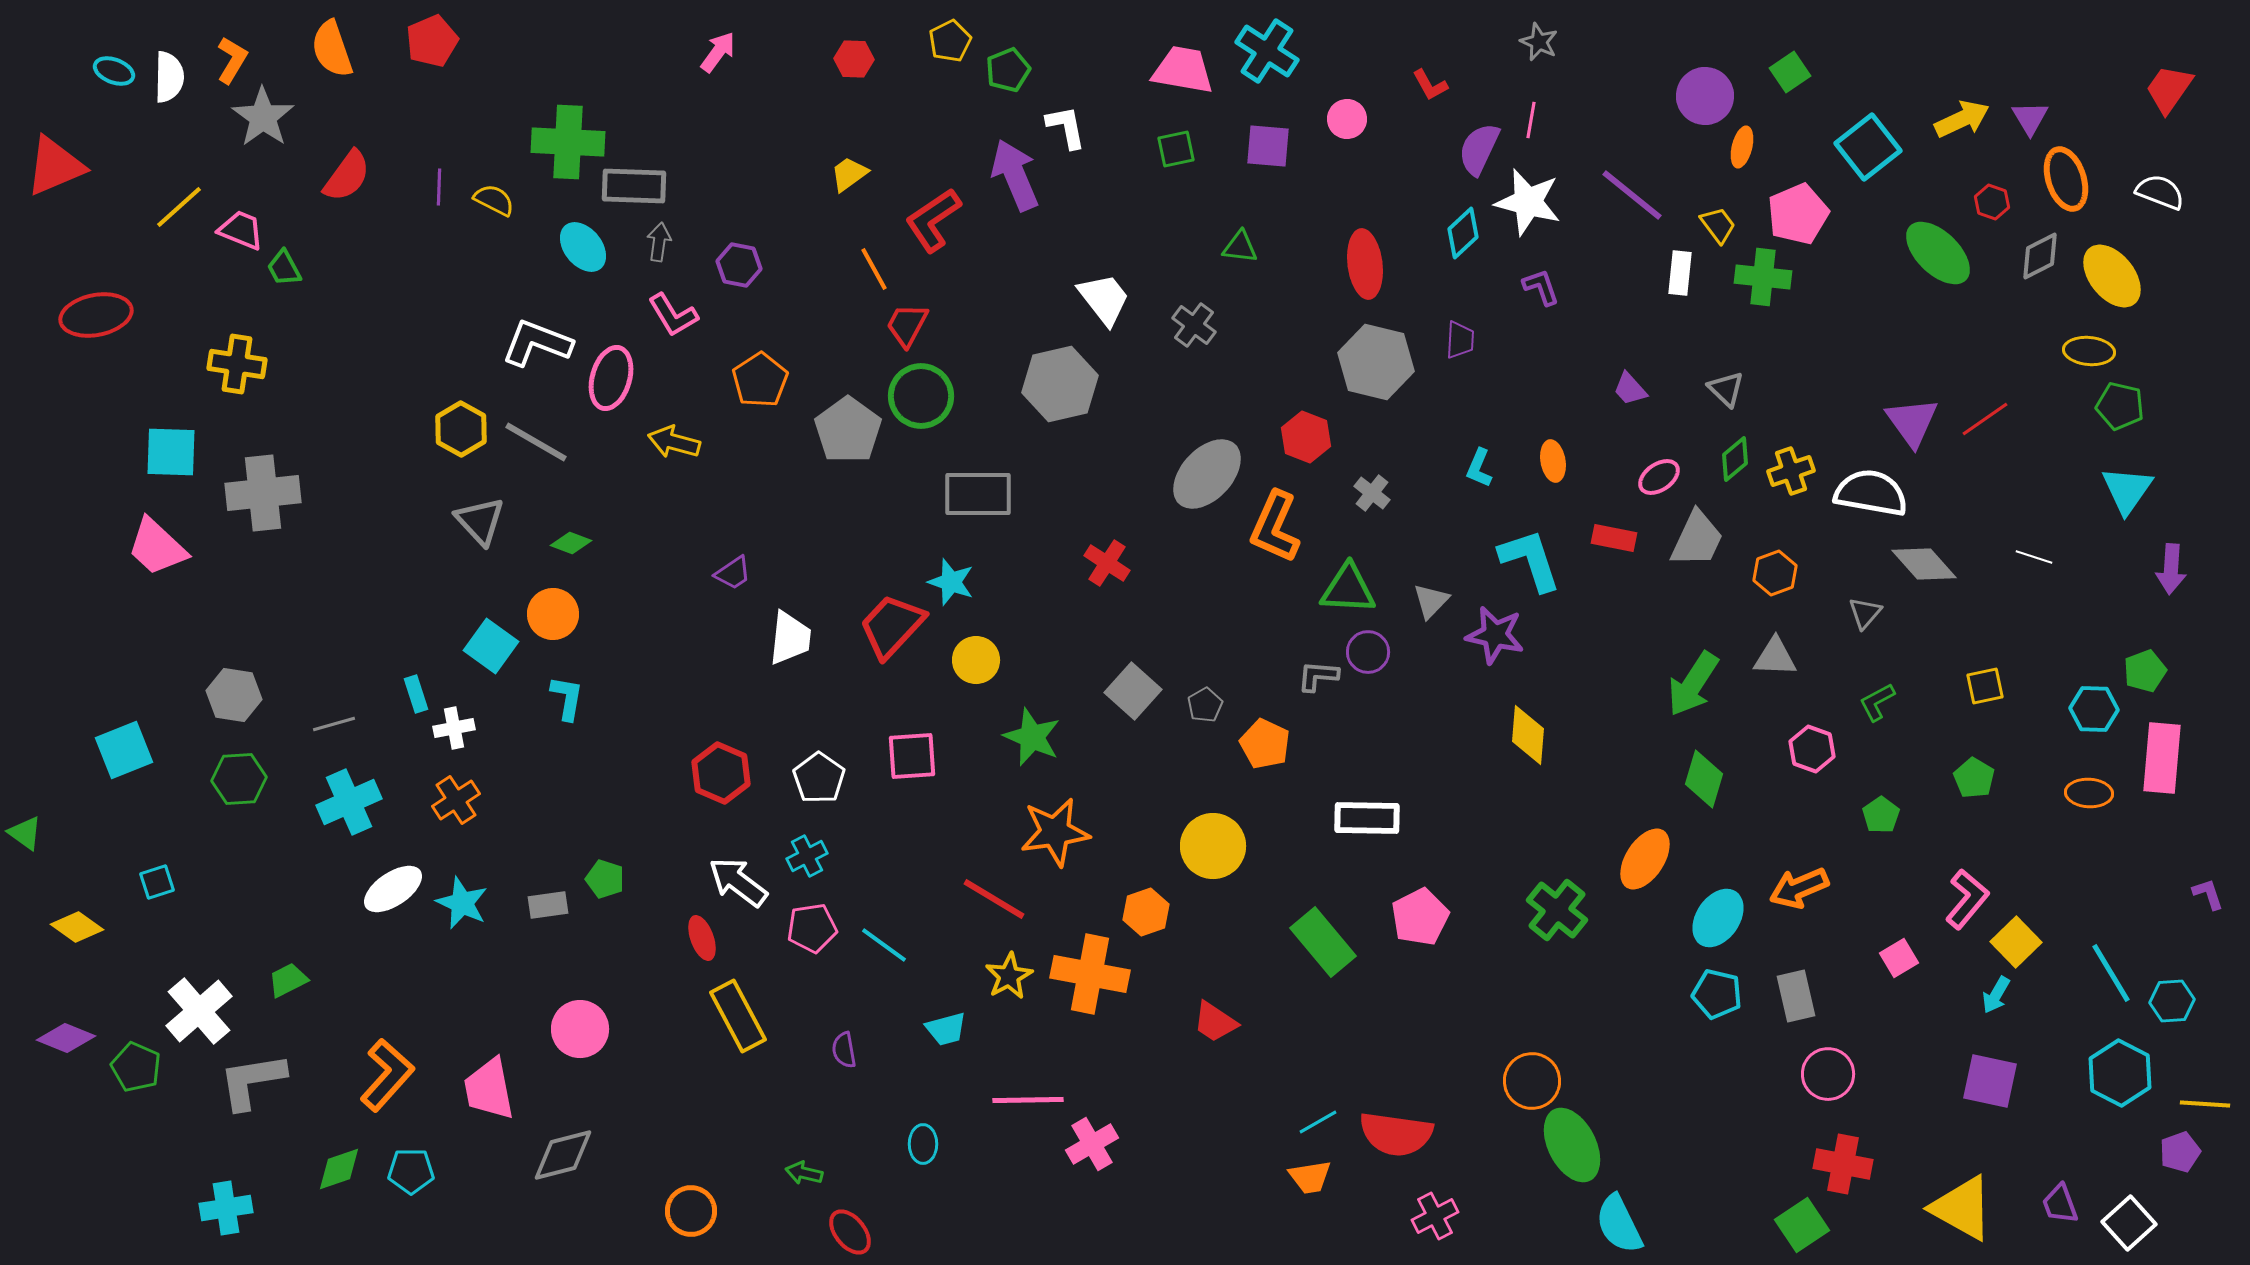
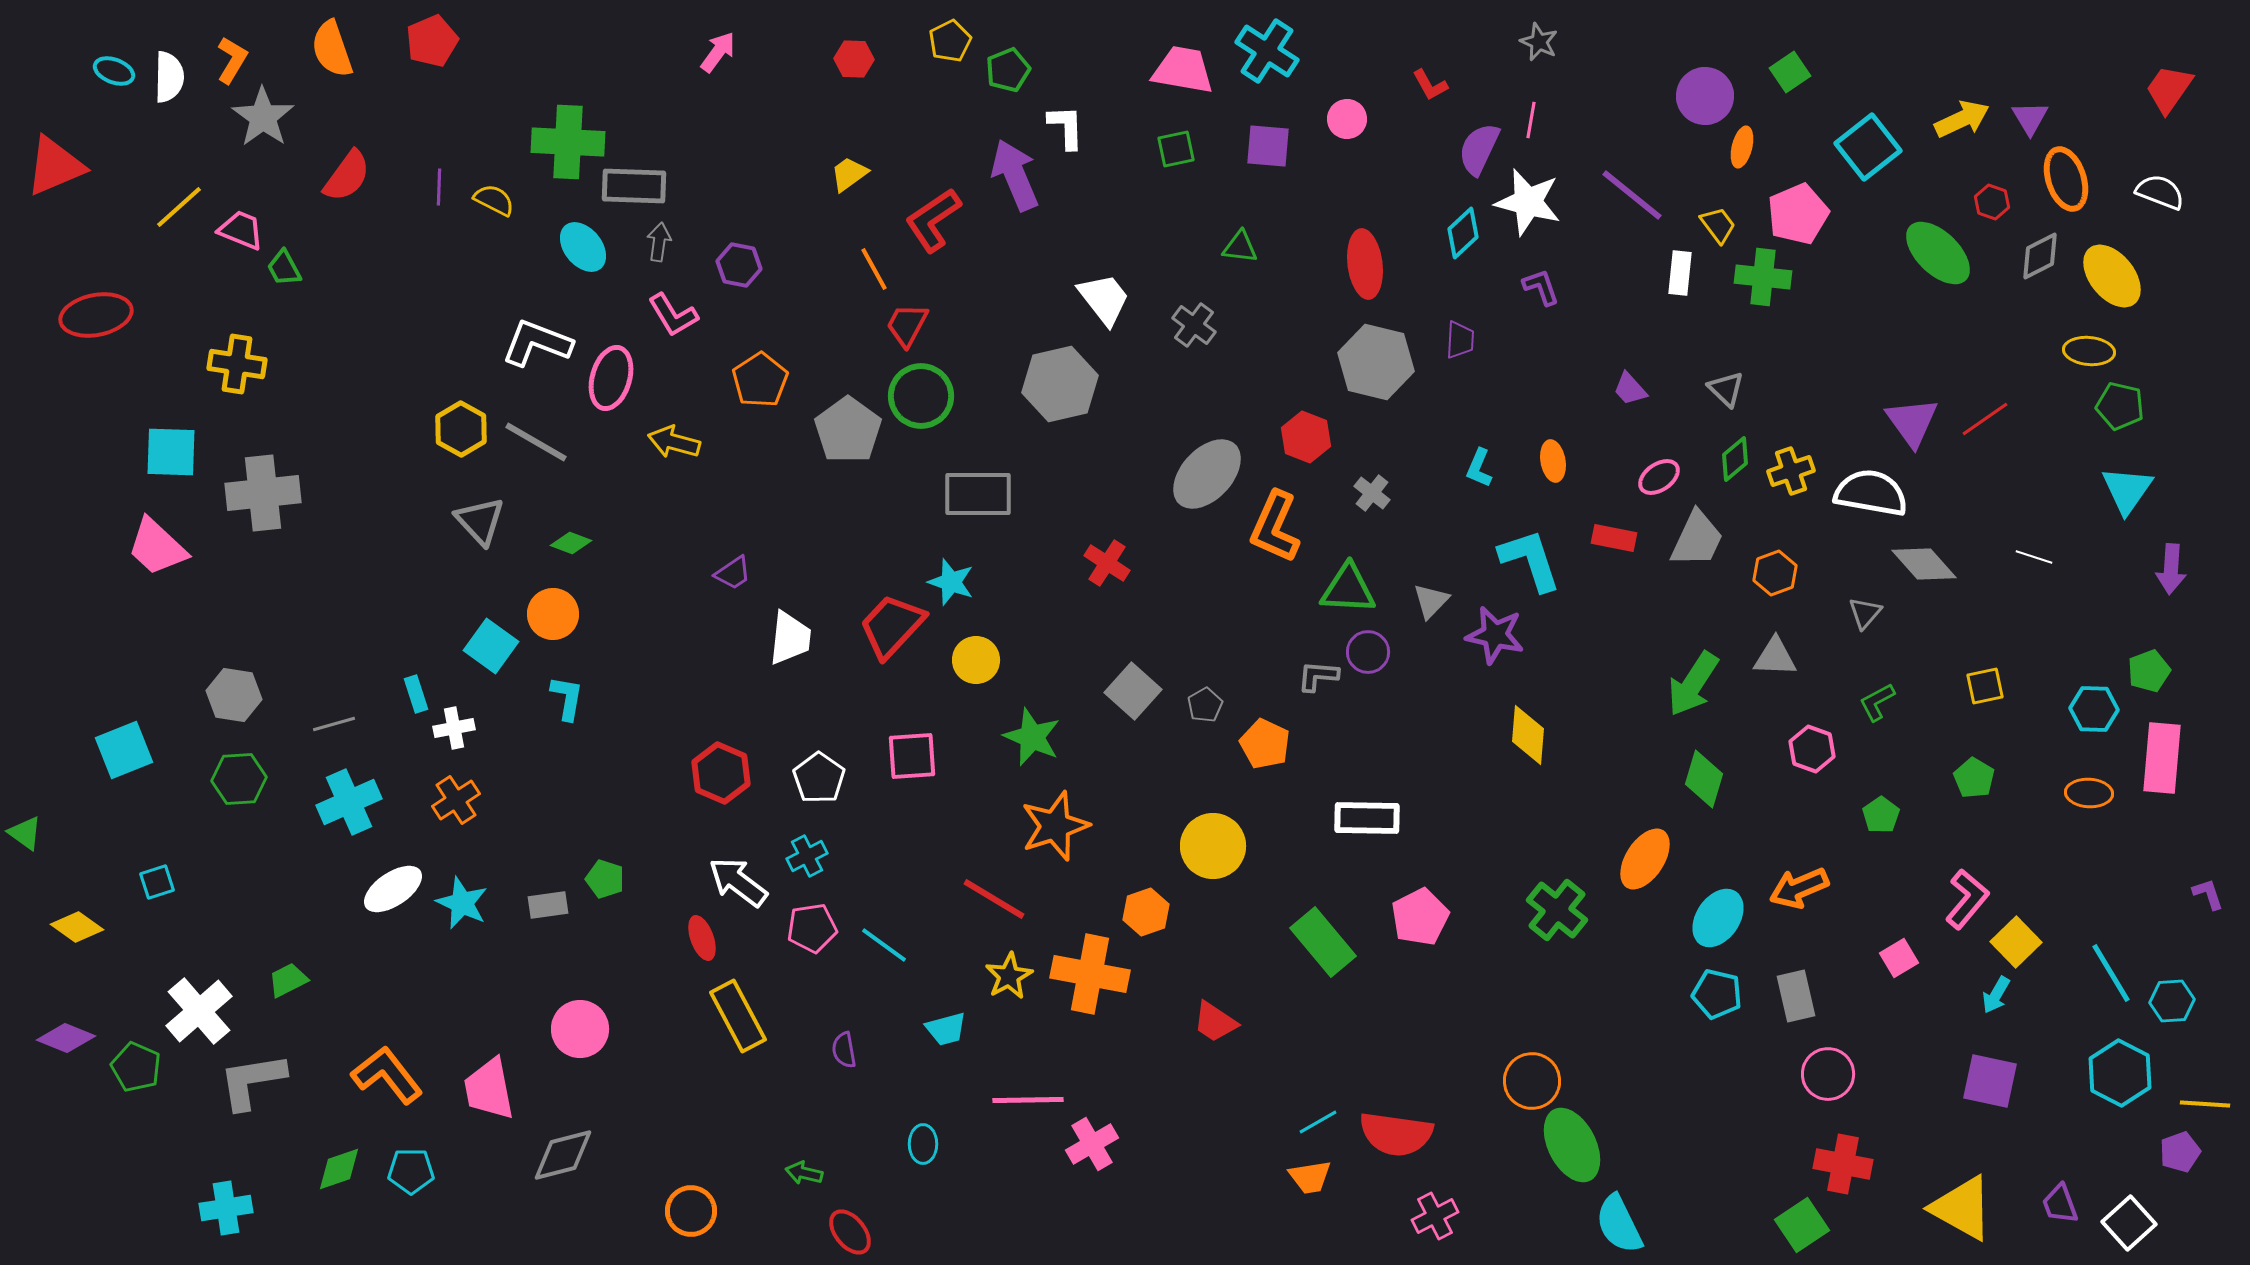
white L-shape at (1066, 127): rotated 9 degrees clockwise
green pentagon at (2145, 671): moved 4 px right
orange star at (1055, 832): moved 6 px up; rotated 10 degrees counterclockwise
orange L-shape at (387, 1075): rotated 80 degrees counterclockwise
